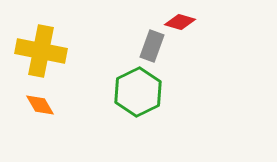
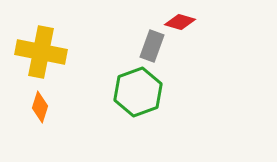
yellow cross: moved 1 px down
green hexagon: rotated 6 degrees clockwise
orange diamond: moved 2 px down; rotated 48 degrees clockwise
